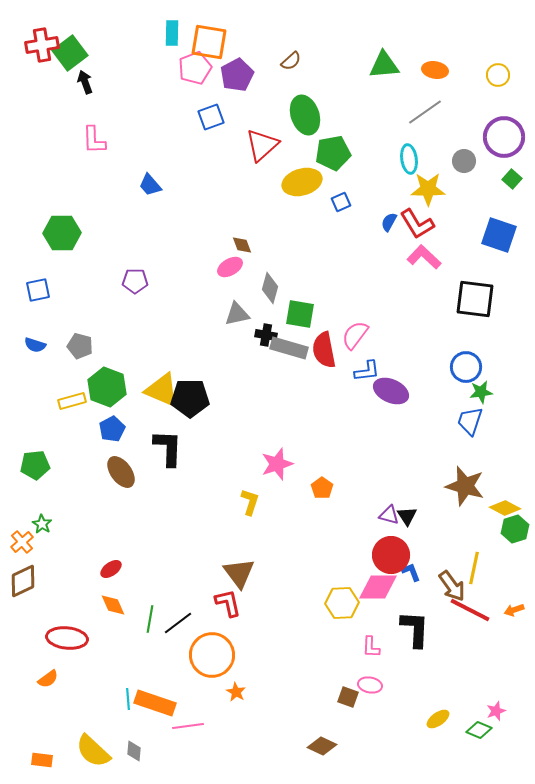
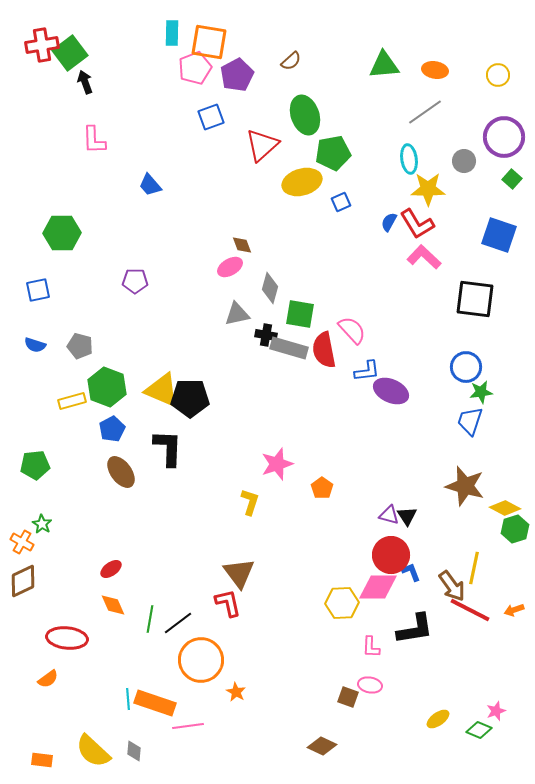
pink semicircle at (355, 335): moved 3 px left, 5 px up; rotated 100 degrees clockwise
orange cross at (22, 542): rotated 20 degrees counterclockwise
black L-shape at (415, 629): rotated 78 degrees clockwise
orange circle at (212, 655): moved 11 px left, 5 px down
